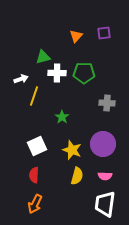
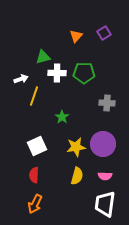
purple square: rotated 24 degrees counterclockwise
yellow star: moved 4 px right, 3 px up; rotated 30 degrees counterclockwise
